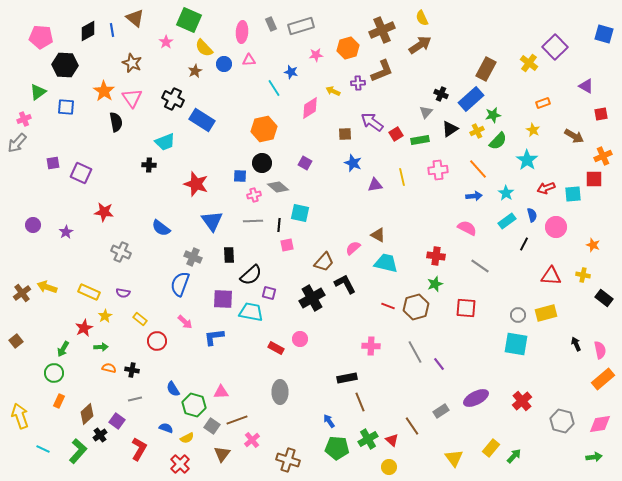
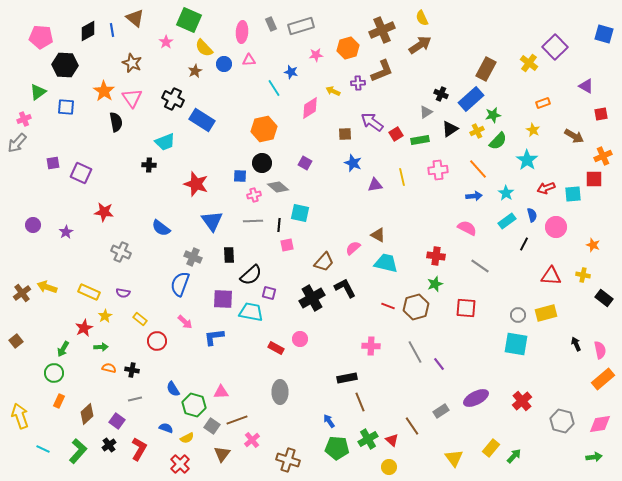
gray triangle at (426, 112): rotated 16 degrees clockwise
black L-shape at (345, 284): moved 4 px down
black cross at (100, 435): moved 9 px right, 10 px down
